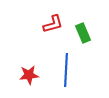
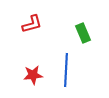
red L-shape: moved 21 px left
red star: moved 4 px right
